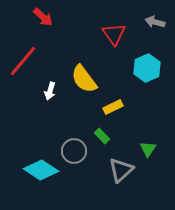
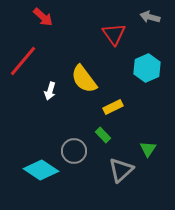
gray arrow: moved 5 px left, 5 px up
green rectangle: moved 1 px right, 1 px up
